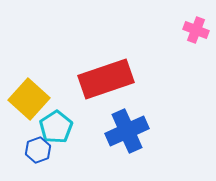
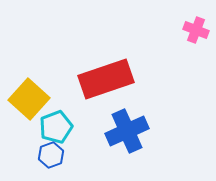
cyan pentagon: rotated 12 degrees clockwise
blue hexagon: moved 13 px right, 5 px down
